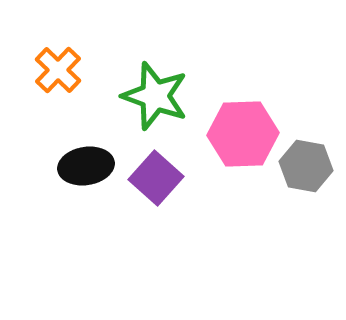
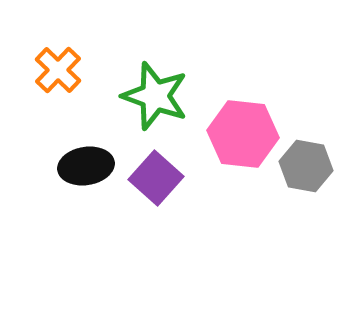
pink hexagon: rotated 8 degrees clockwise
